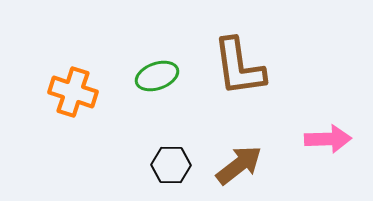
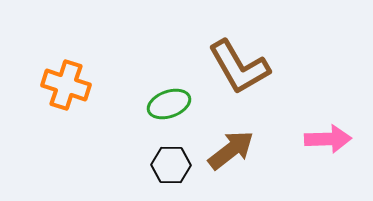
brown L-shape: rotated 22 degrees counterclockwise
green ellipse: moved 12 px right, 28 px down
orange cross: moved 7 px left, 7 px up
brown arrow: moved 8 px left, 15 px up
